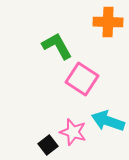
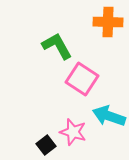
cyan arrow: moved 1 px right, 5 px up
black square: moved 2 px left
